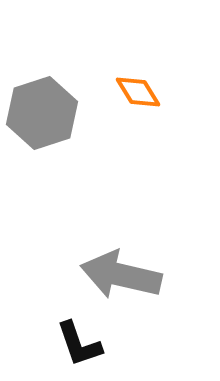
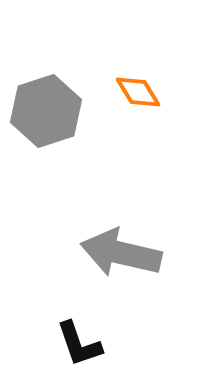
gray hexagon: moved 4 px right, 2 px up
gray arrow: moved 22 px up
